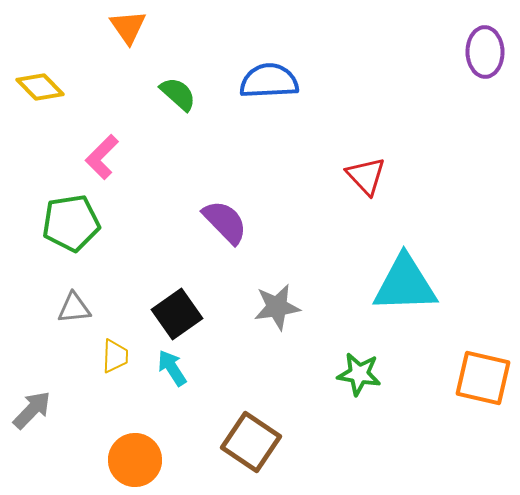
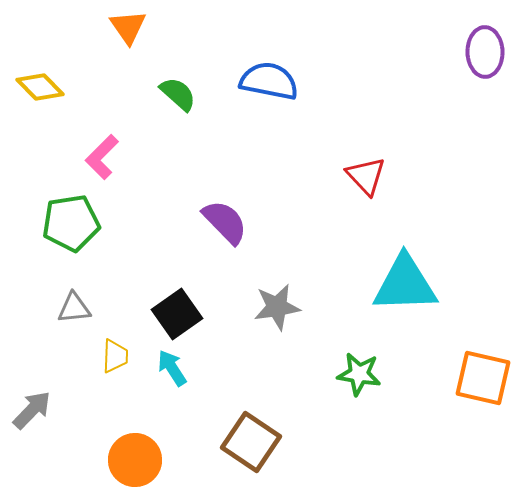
blue semicircle: rotated 14 degrees clockwise
